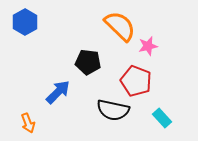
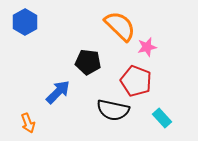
pink star: moved 1 px left, 1 px down
